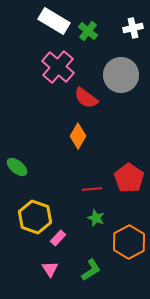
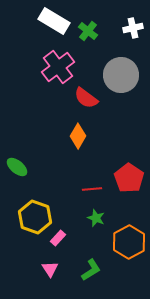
pink cross: rotated 12 degrees clockwise
